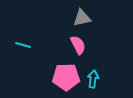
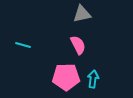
gray triangle: moved 4 px up
